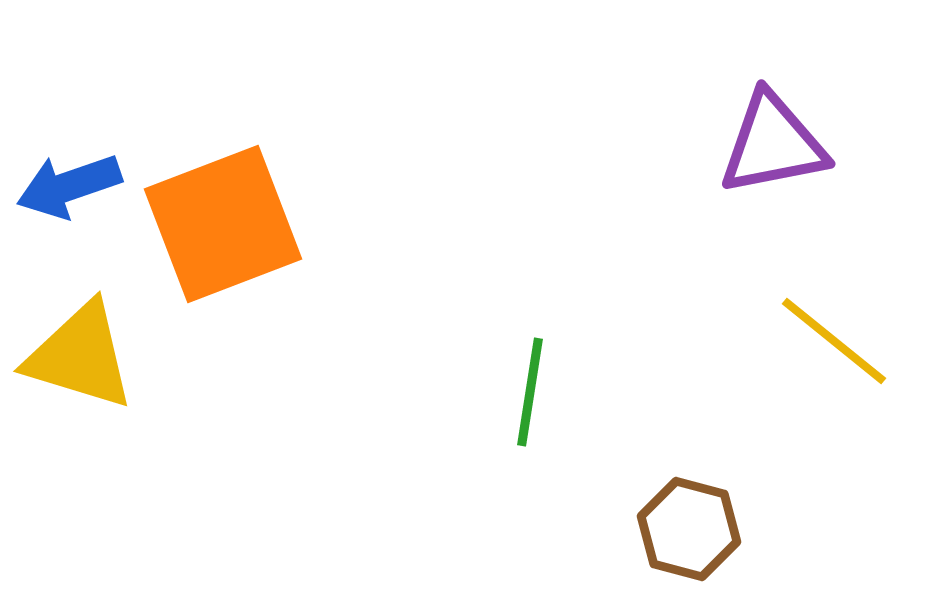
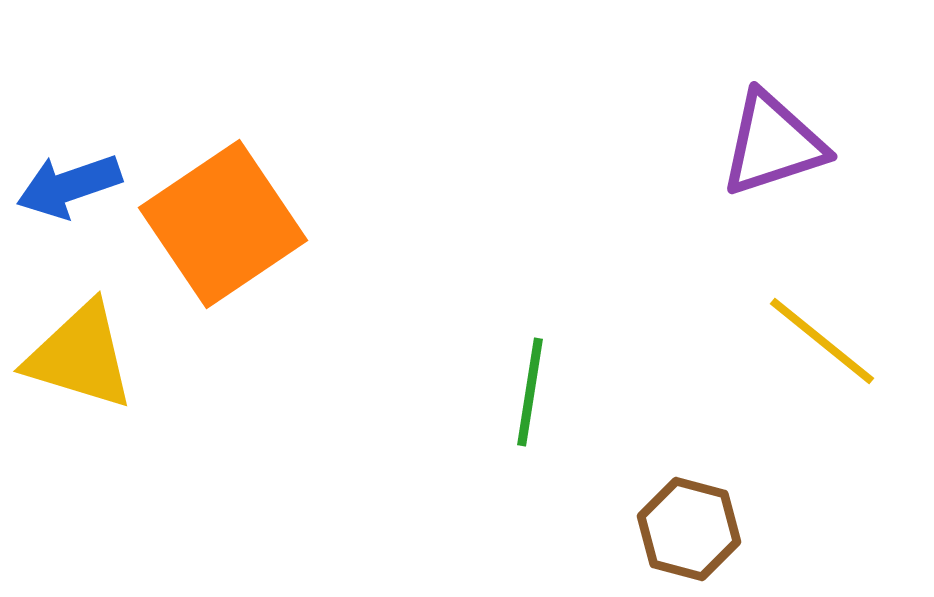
purple triangle: rotated 7 degrees counterclockwise
orange square: rotated 13 degrees counterclockwise
yellow line: moved 12 px left
